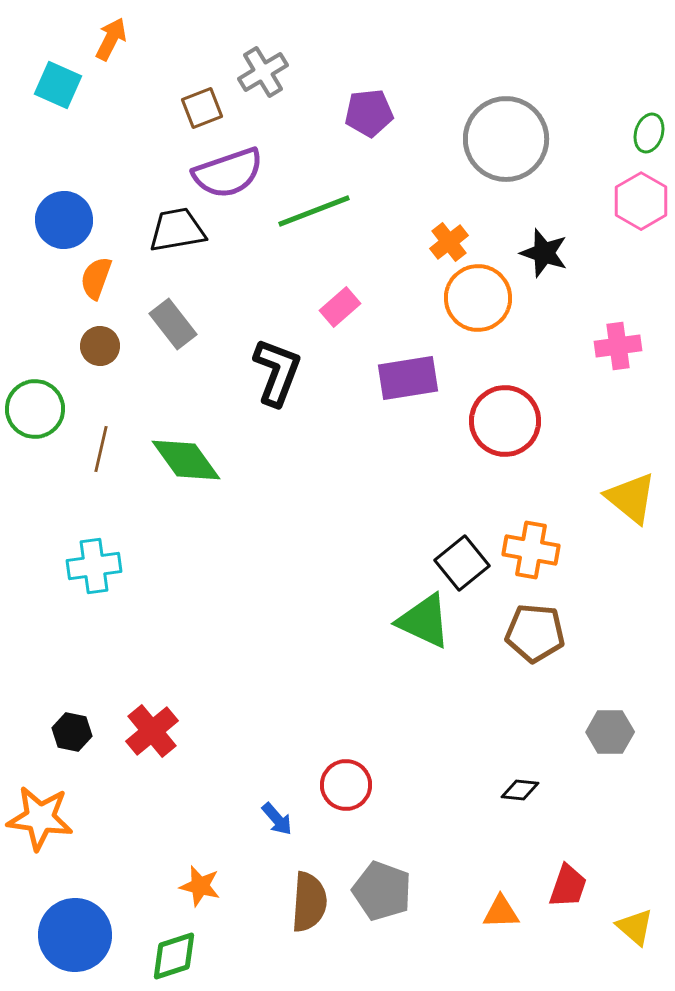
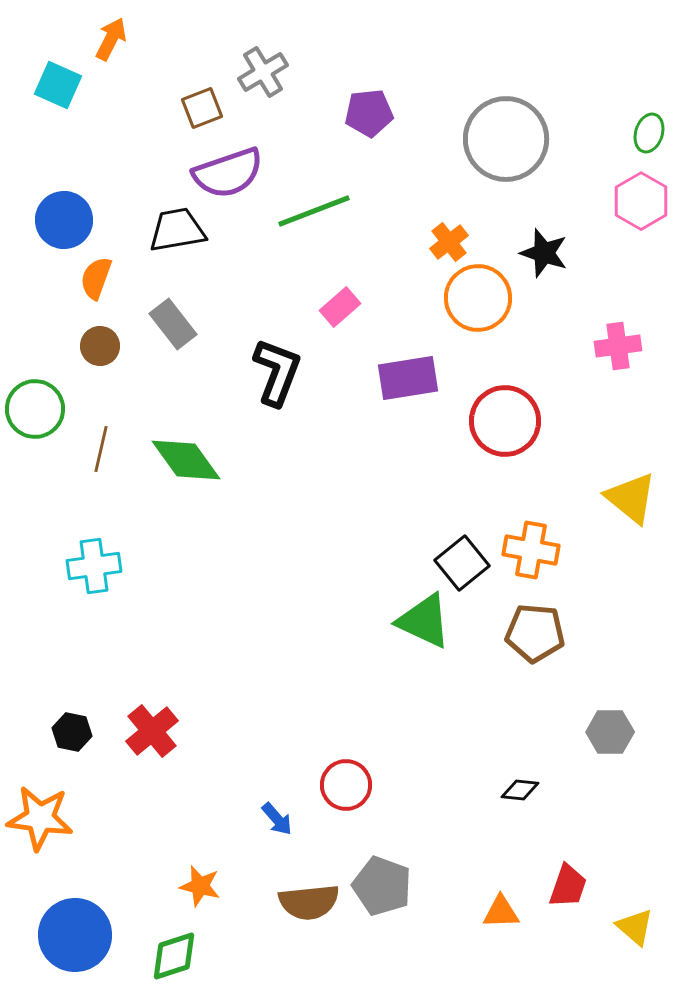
gray pentagon at (382, 891): moved 5 px up
brown semicircle at (309, 902): rotated 80 degrees clockwise
